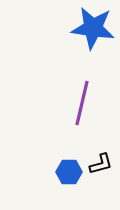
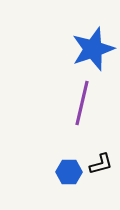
blue star: moved 21 px down; rotated 27 degrees counterclockwise
